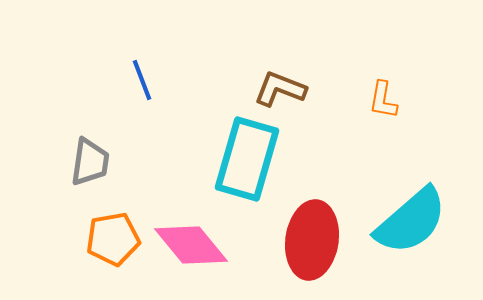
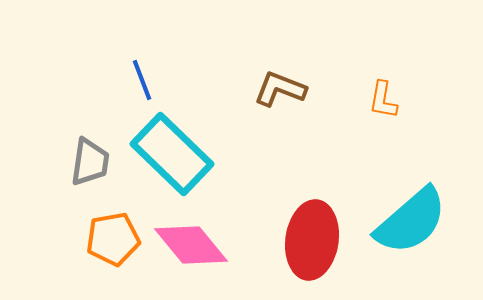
cyan rectangle: moved 75 px left, 5 px up; rotated 62 degrees counterclockwise
